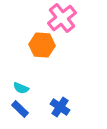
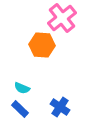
cyan semicircle: moved 1 px right
